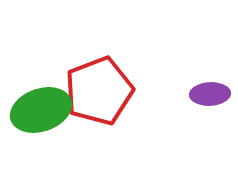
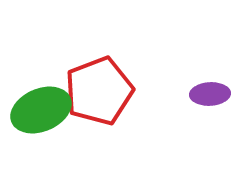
green ellipse: rotated 4 degrees counterclockwise
